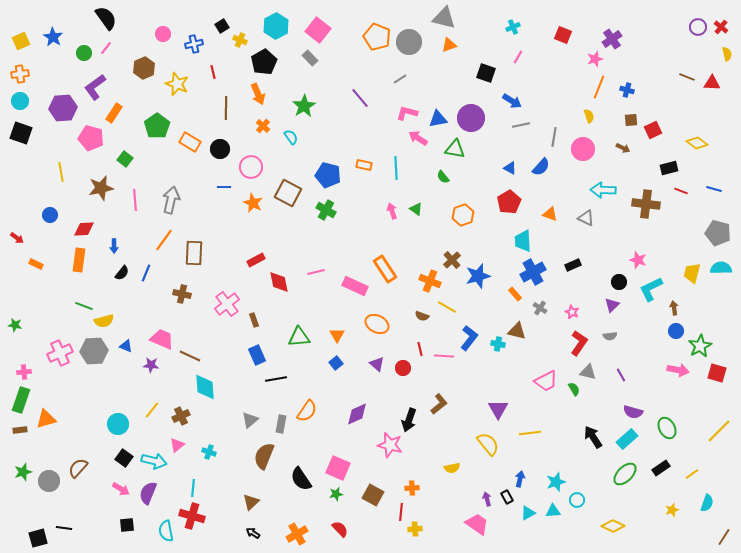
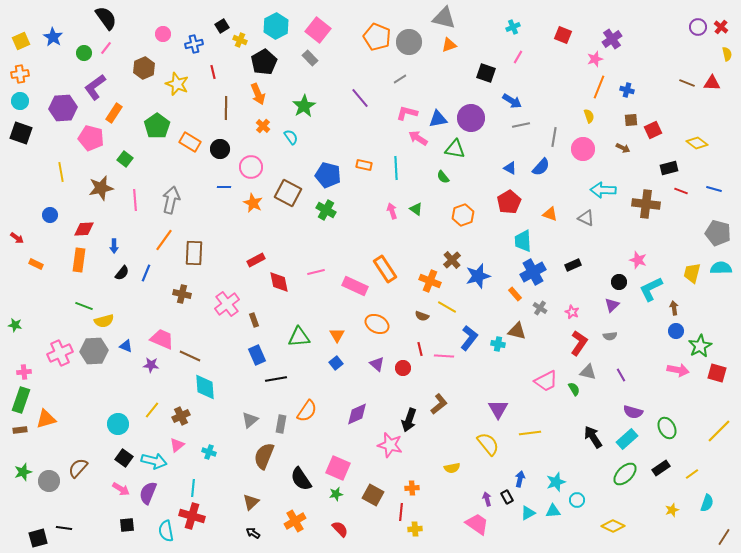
brown line at (687, 77): moved 6 px down
orange cross at (297, 534): moved 2 px left, 13 px up
